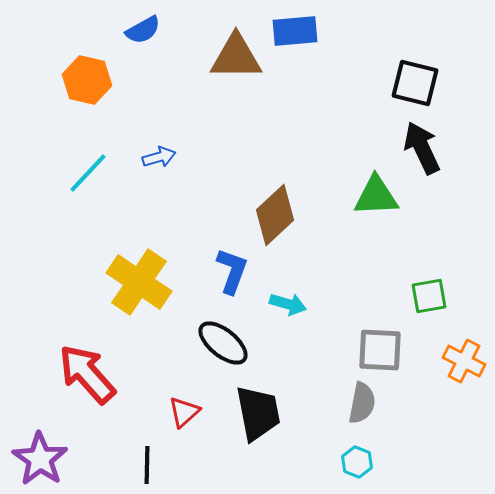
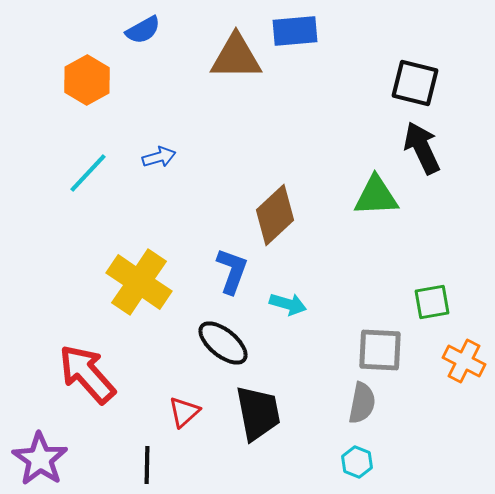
orange hexagon: rotated 18 degrees clockwise
green square: moved 3 px right, 6 px down
